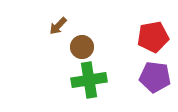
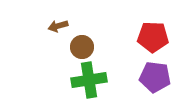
brown arrow: rotated 30 degrees clockwise
red pentagon: rotated 12 degrees clockwise
